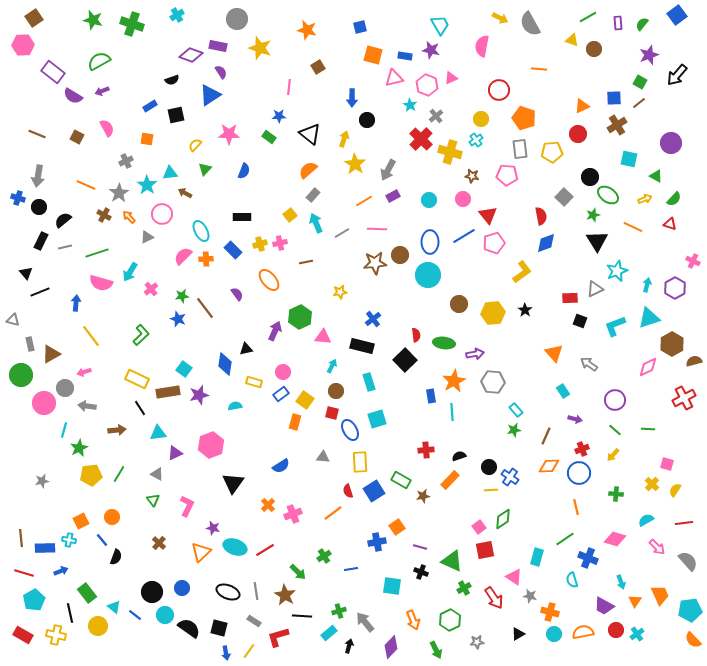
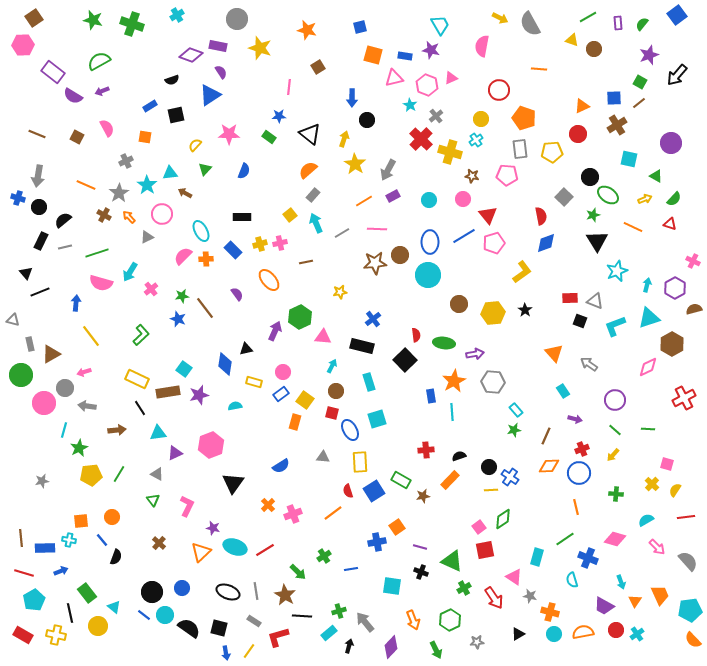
orange square at (147, 139): moved 2 px left, 2 px up
gray triangle at (595, 289): moved 12 px down; rotated 48 degrees clockwise
brown semicircle at (694, 361): moved 52 px up
orange square at (81, 521): rotated 21 degrees clockwise
red line at (684, 523): moved 2 px right, 6 px up
blue line at (135, 615): moved 9 px right
